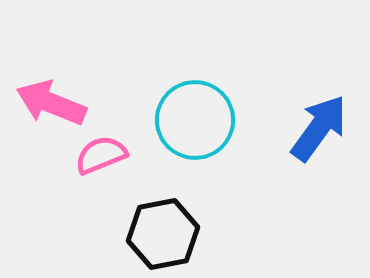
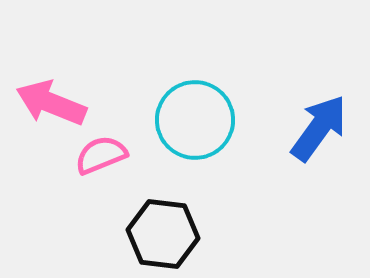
black hexagon: rotated 18 degrees clockwise
